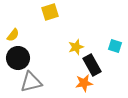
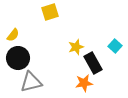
cyan square: rotated 24 degrees clockwise
black rectangle: moved 1 px right, 2 px up
